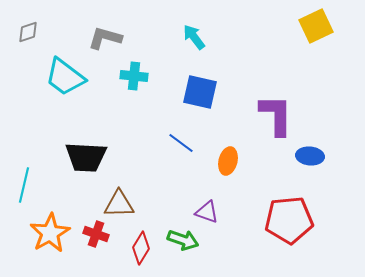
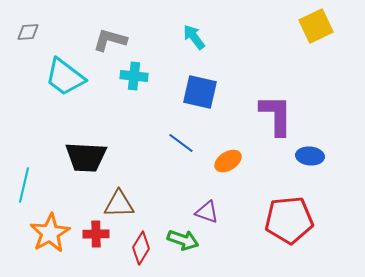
gray diamond: rotated 15 degrees clockwise
gray L-shape: moved 5 px right, 2 px down
orange ellipse: rotated 44 degrees clockwise
red cross: rotated 20 degrees counterclockwise
